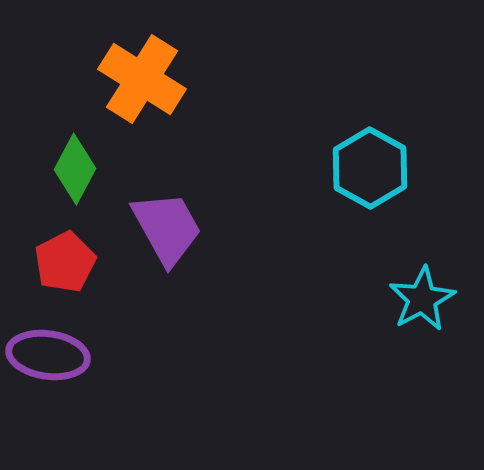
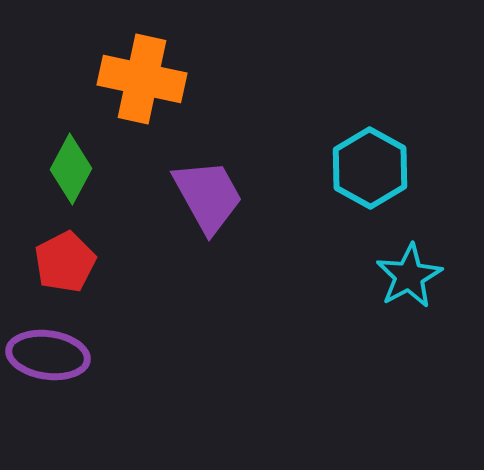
orange cross: rotated 20 degrees counterclockwise
green diamond: moved 4 px left
purple trapezoid: moved 41 px right, 32 px up
cyan star: moved 13 px left, 23 px up
